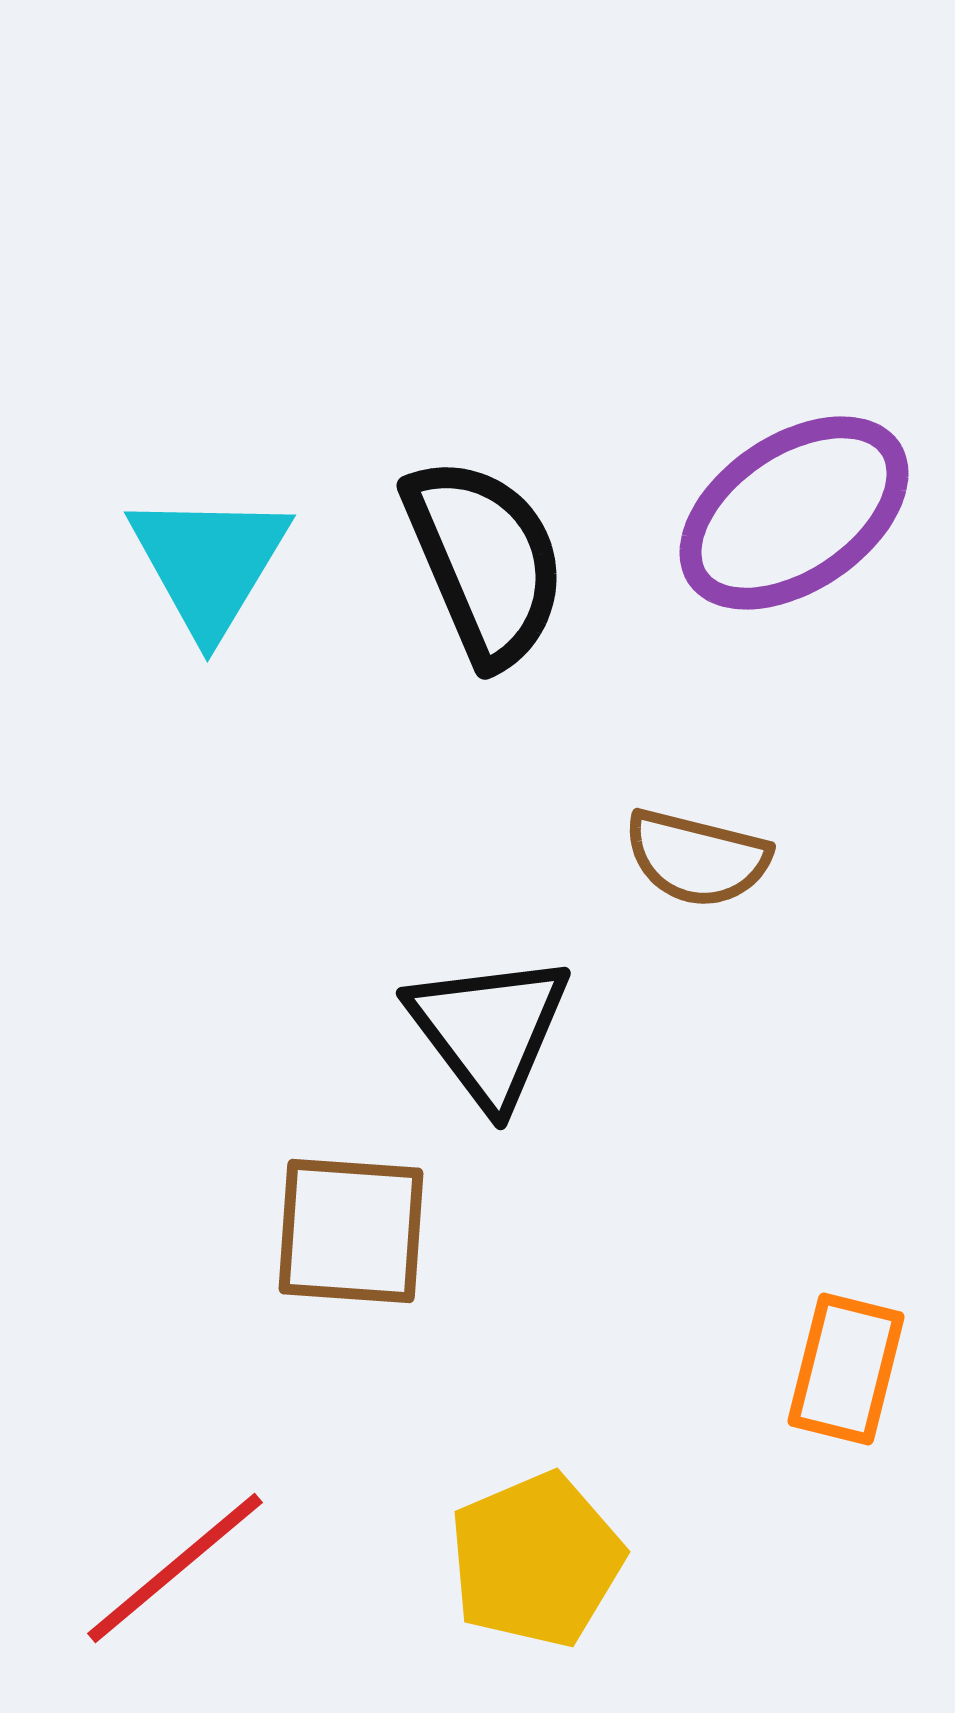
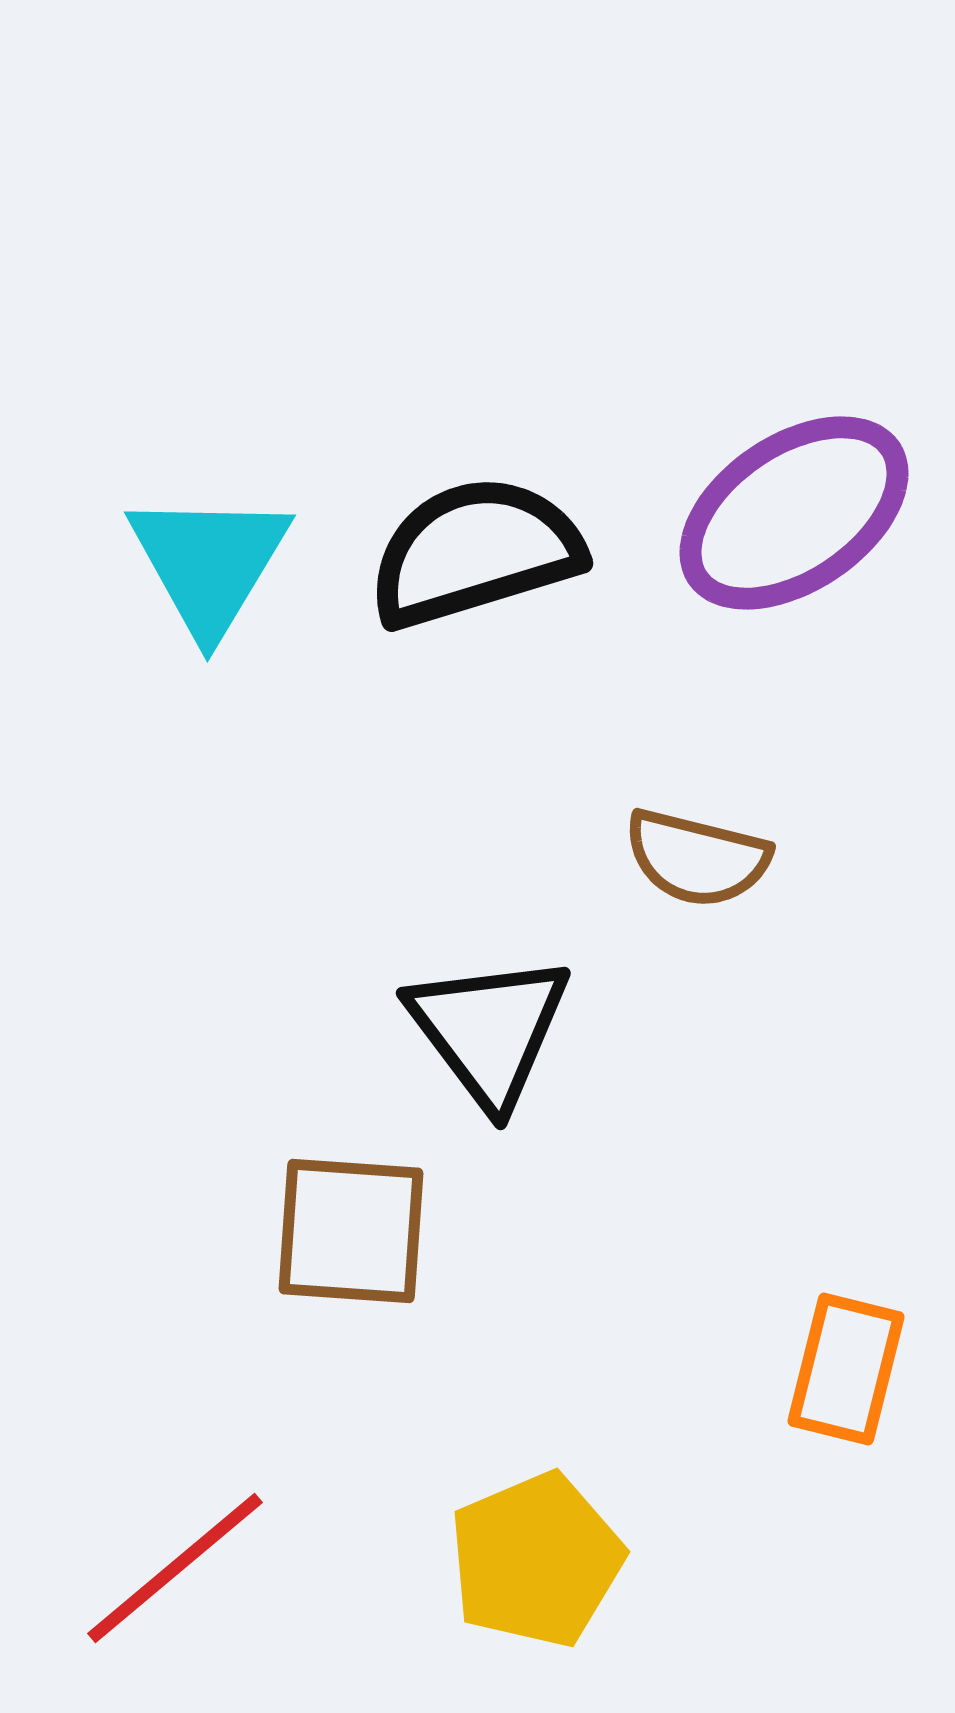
black semicircle: moved 10 px left, 9 px up; rotated 84 degrees counterclockwise
